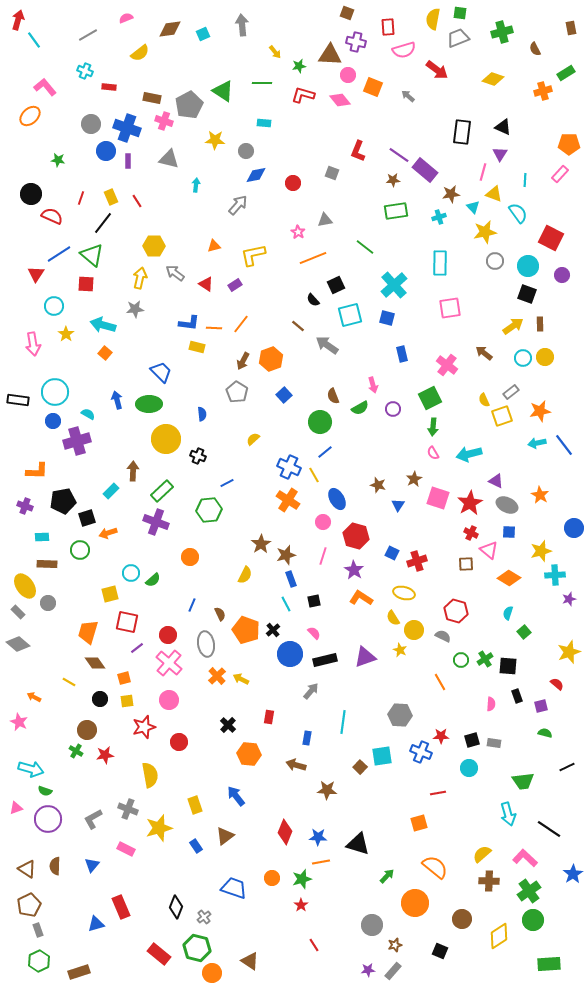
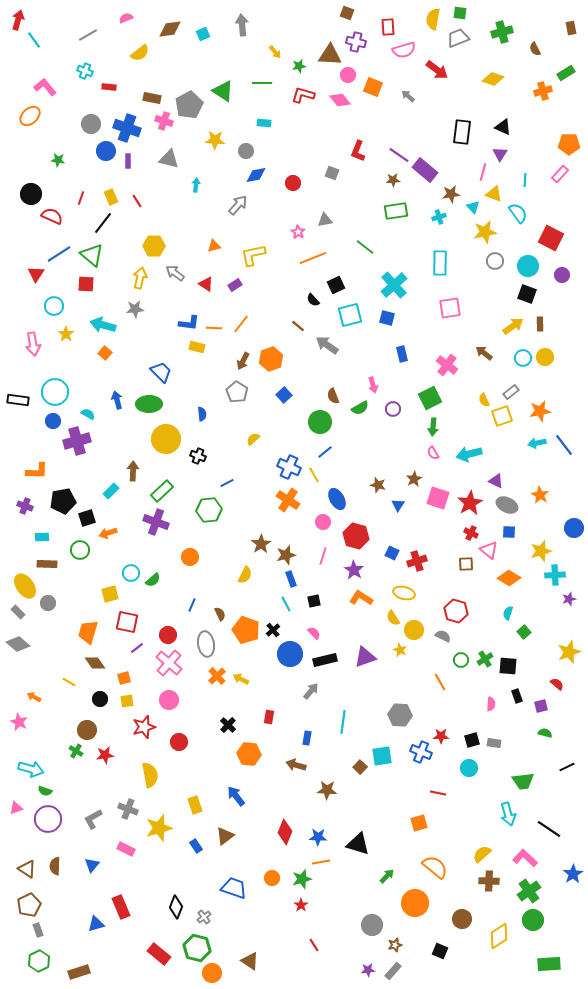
red line at (438, 793): rotated 21 degrees clockwise
